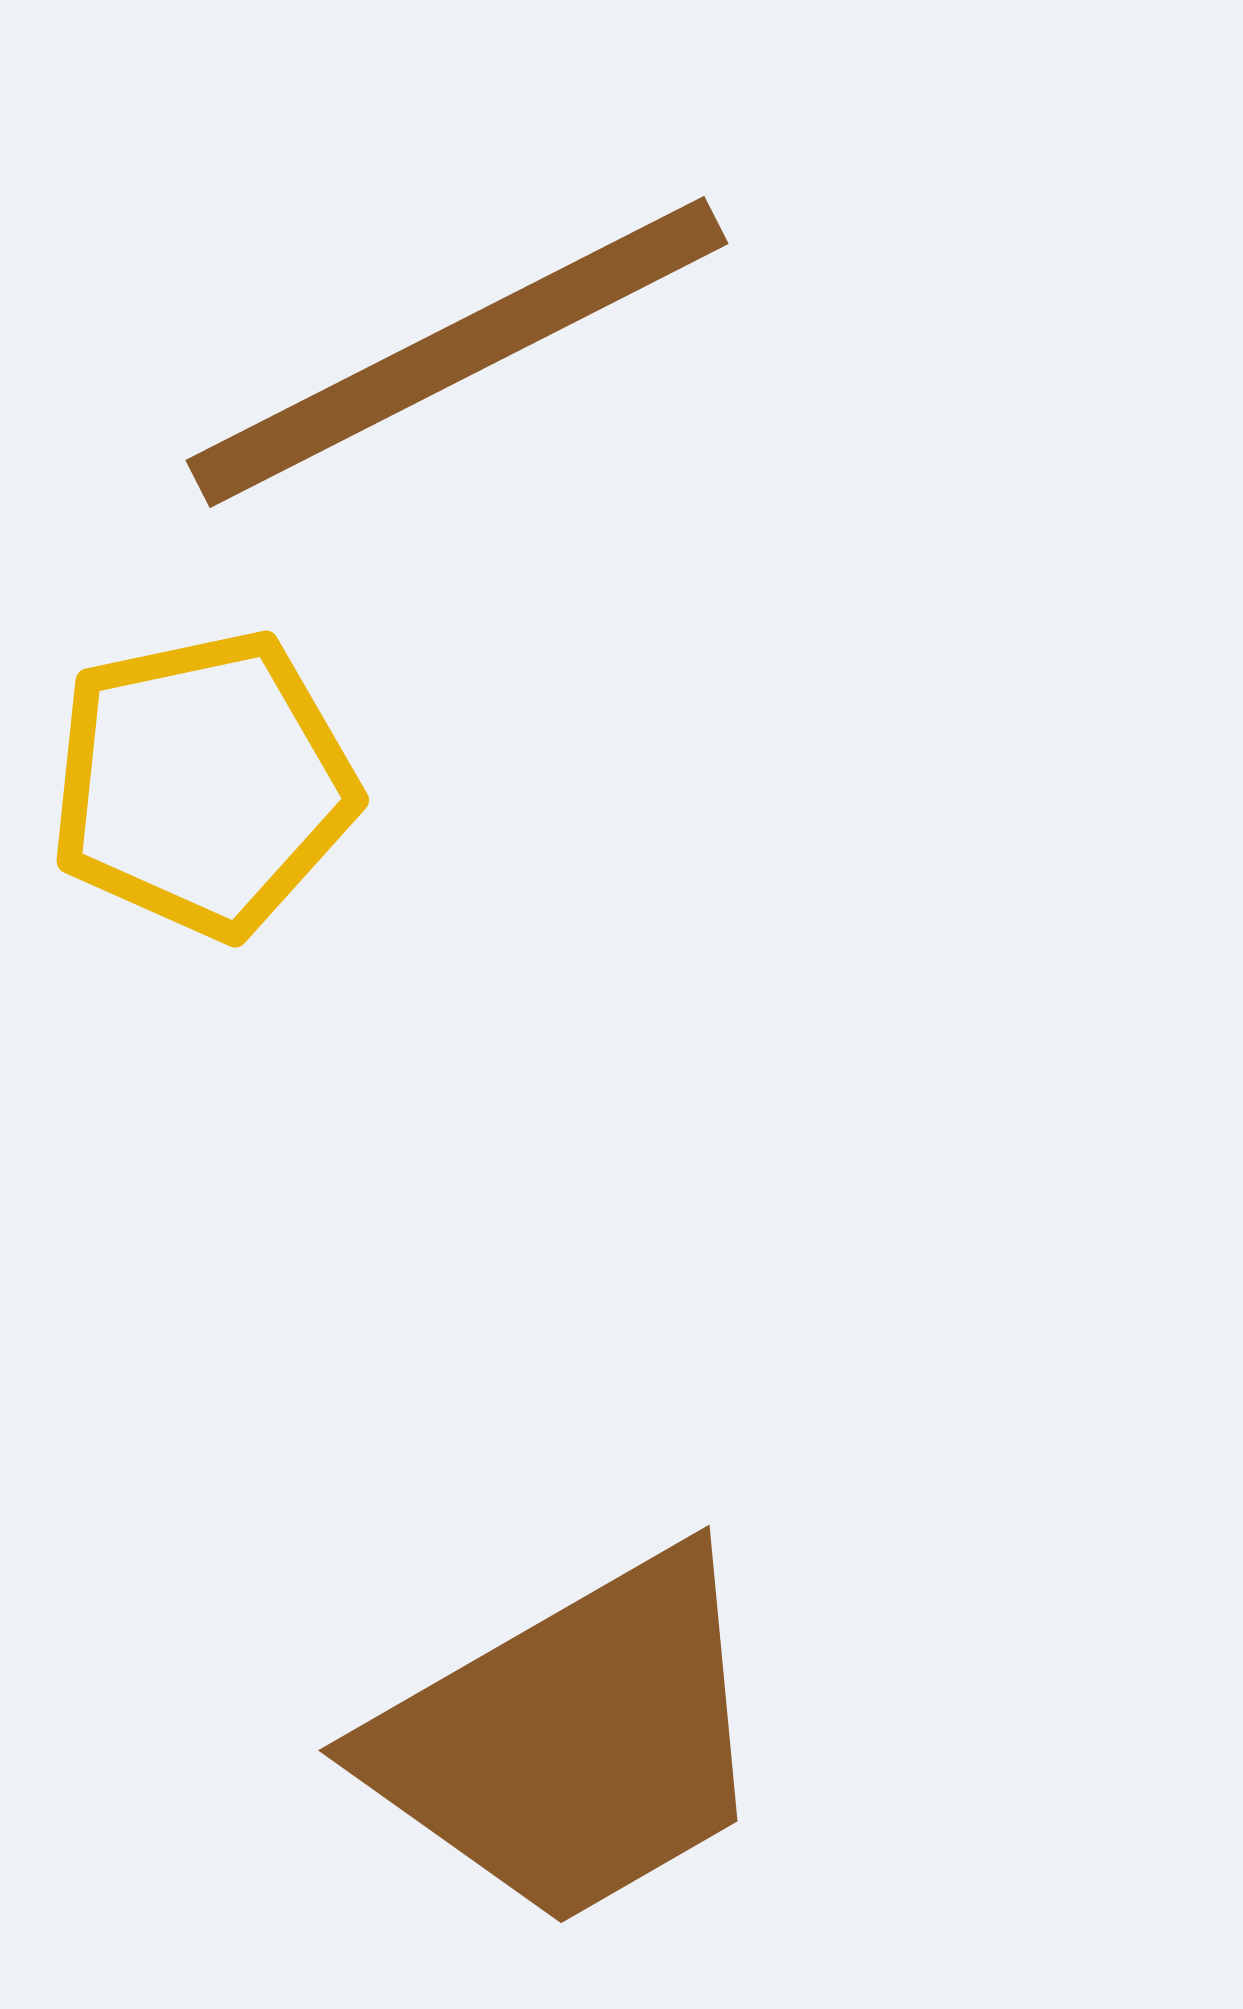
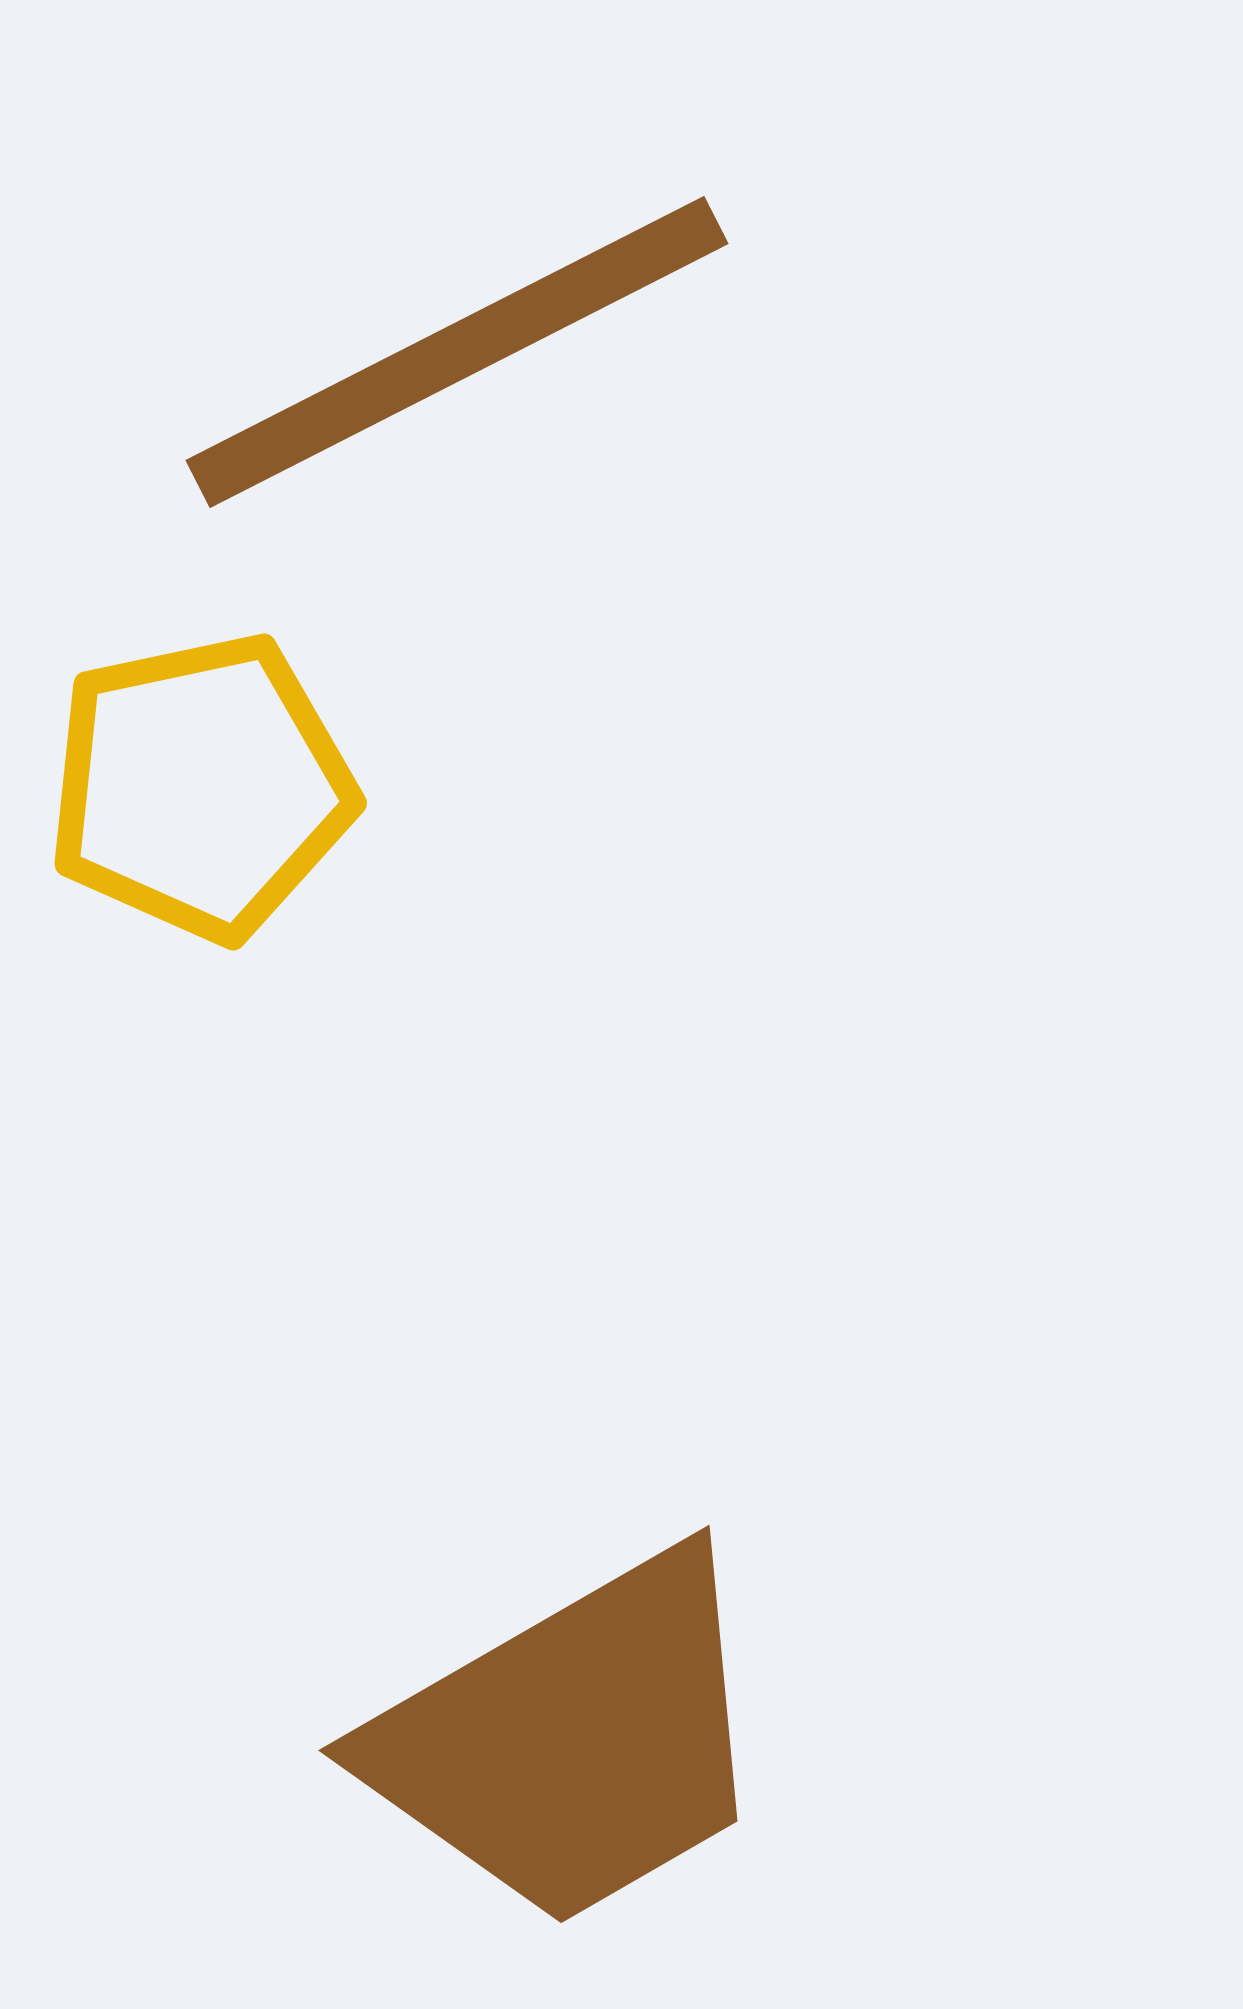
yellow pentagon: moved 2 px left, 3 px down
